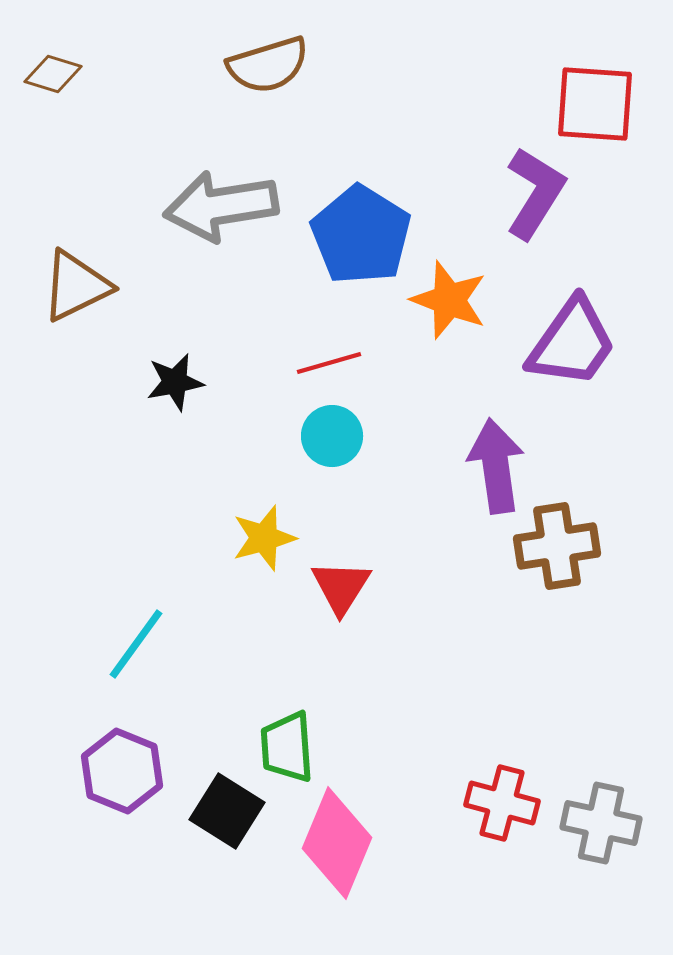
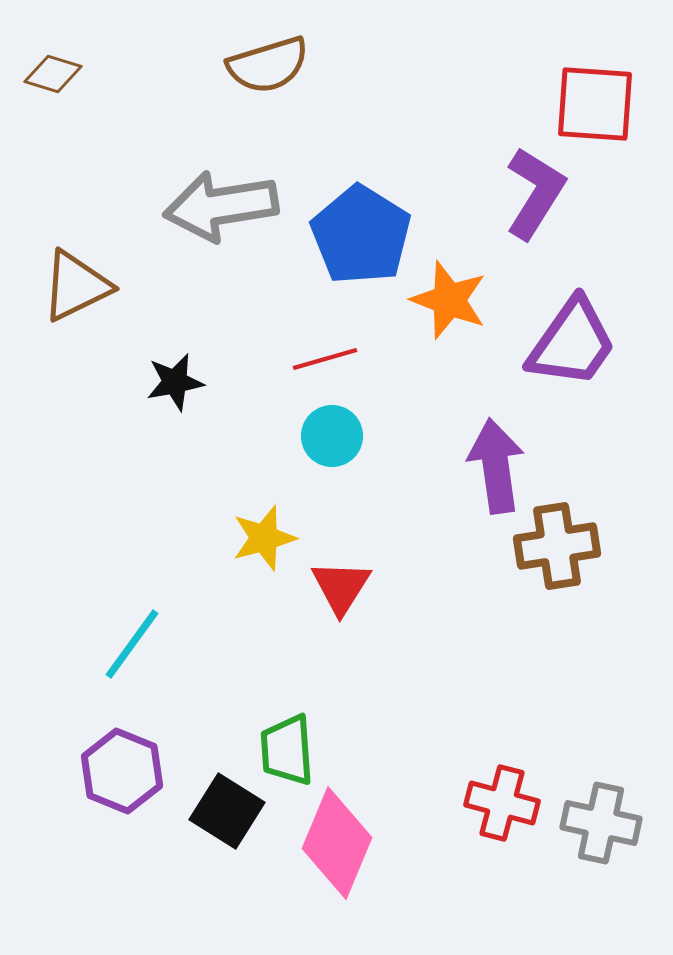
red line: moved 4 px left, 4 px up
cyan line: moved 4 px left
green trapezoid: moved 3 px down
